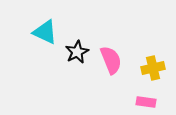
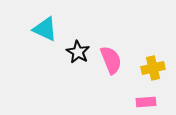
cyan triangle: moved 3 px up
black star: moved 1 px right; rotated 15 degrees counterclockwise
pink rectangle: rotated 12 degrees counterclockwise
